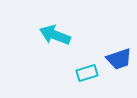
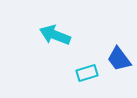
blue trapezoid: rotated 72 degrees clockwise
